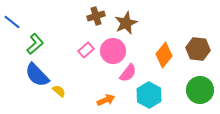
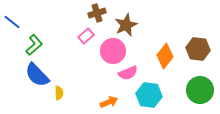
brown cross: moved 1 px right, 3 px up
brown star: moved 2 px down
green L-shape: moved 1 px left, 1 px down
pink rectangle: moved 14 px up
orange diamond: moved 1 px right, 1 px down
pink semicircle: rotated 30 degrees clockwise
yellow semicircle: moved 2 px down; rotated 48 degrees clockwise
cyan hexagon: rotated 20 degrees counterclockwise
orange arrow: moved 3 px right, 2 px down
